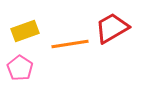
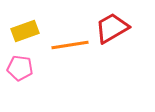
orange line: moved 1 px down
pink pentagon: rotated 25 degrees counterclockwise
